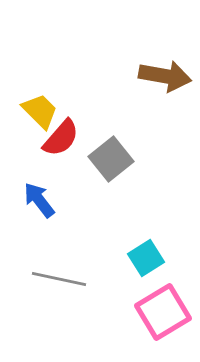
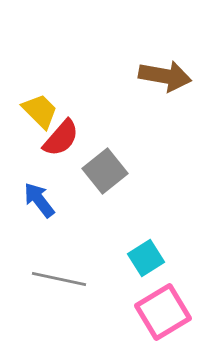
gray square: moved 6 px left, 12 px down
